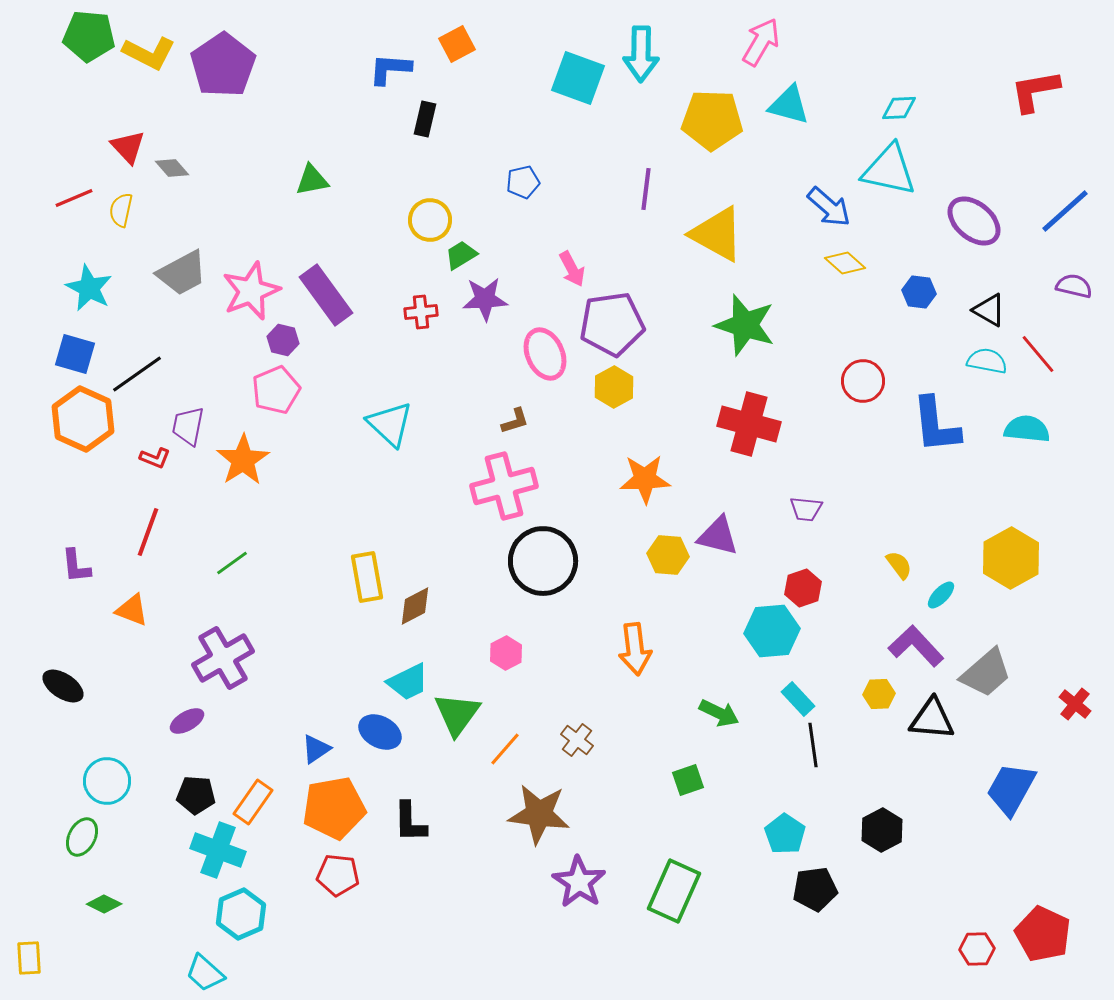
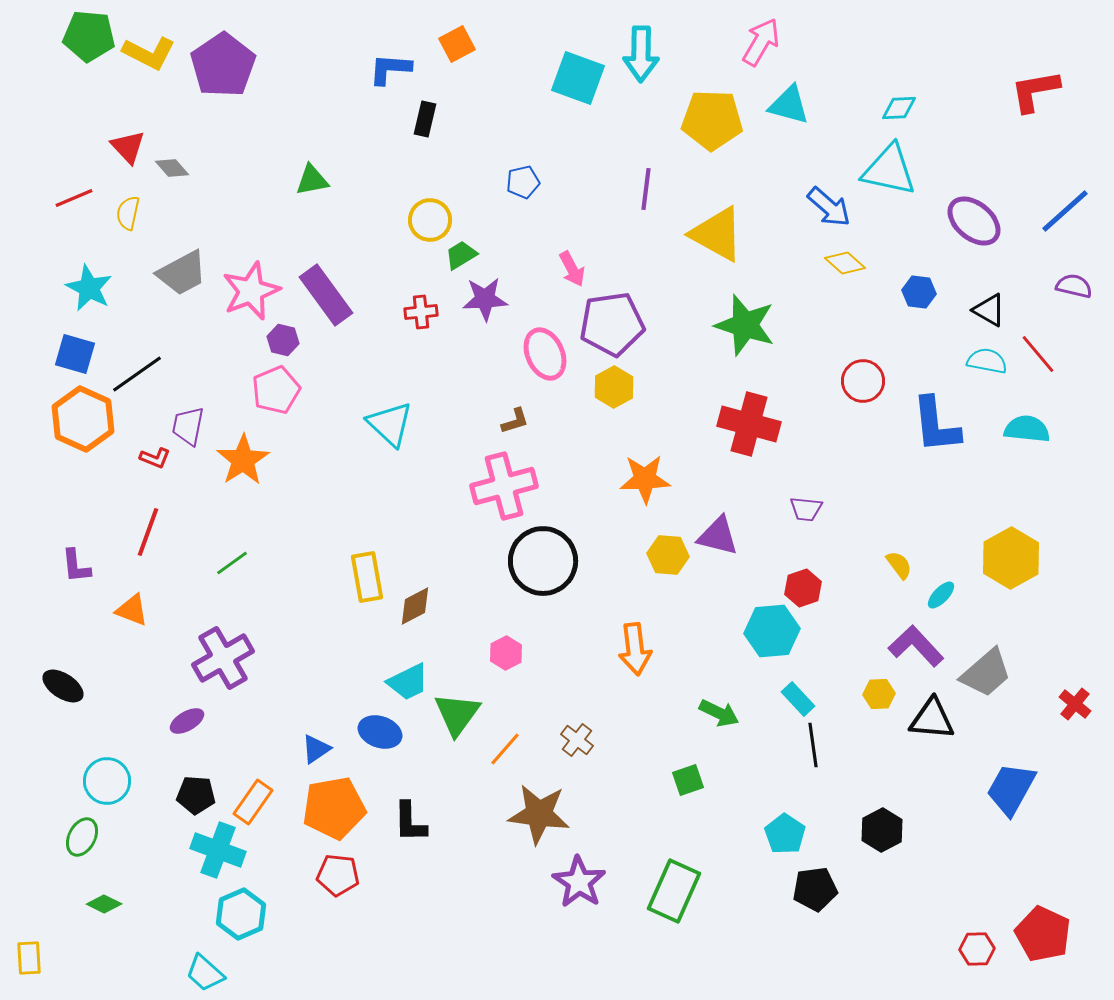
yellow semicircle at (121, 210): moved 7 px right, 3 px down
blue ellipse at (380, 732): rotated 9 degrees counterclockwise
